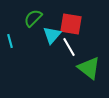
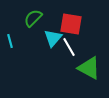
cyan triangle: moved 1 px right, 3 px down
green triangle: rotated 10 degrees counterclockwise
